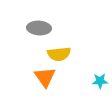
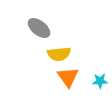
gray ellipse: rotated 35 degrees clockwise
orange triangle: moved 23 px right
